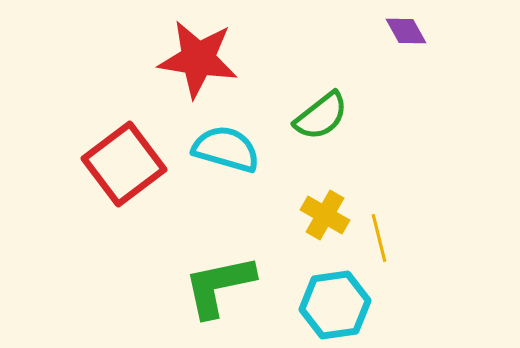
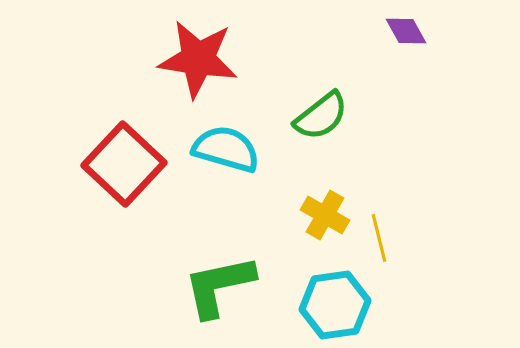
red square: rotated 10 degrees counterclockwise
